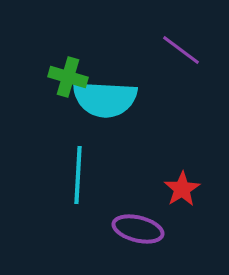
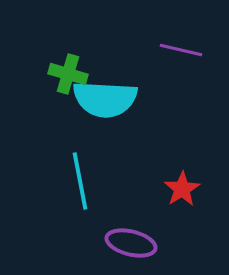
purple line: rotated 24 degrees counterclockwise
green cross: moved 3 px up
cyan line: moved 2 px right, 6 px down; rotated 14 degrees counterclockwise
purple ellipse: moved 7 px left, 14 px down
